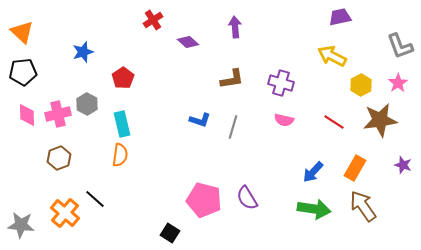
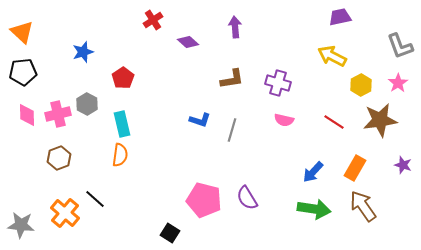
purple cross: moved 3 px left
gray line: moved 1 px left, 3 px down
